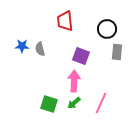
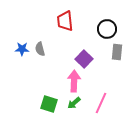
blue star: moved 3 px down
purple square: moved 3 px right, 3 px down; rotated 24 degrees clockwise
